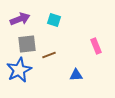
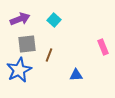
cyan square: rotated 24 degrees clockwise
pink rectangle: moved 7 px right, 1 px down
brown line: rotated 48 degrees counterclockwise
